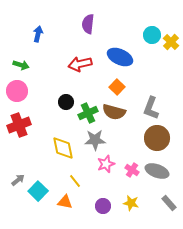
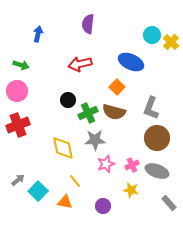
blue ellipse: moved 11 px right, 5 px down
black circle: moved 2 px right, 2 px up
red cross: moved 1 px left
pink cross: moved 5 px up; rotated 32 degrees clockwise
yellow star: moved 13 px up
